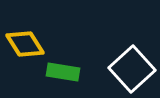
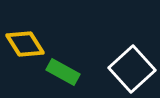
green rectangle: rotated 20 degrees clockwise
